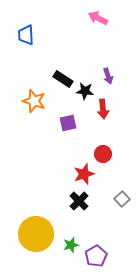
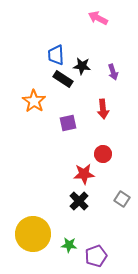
blue trapezoid: moved 30 px right, 20 px down
purple arrow: moved 5 px right, 4 px up
black star: moved 3 px left, 25 px up
orange star: rotated 15 degrees clockwise
red star: rotated 15 degrees clockwise
gray square: rotated 14 degrees counterclockwise
yellow circle: moved 3 px left
green star: moved 2 px left; rotated 21 degrees clockwise
purple pentagon: rotated 10 degrees clockwise
